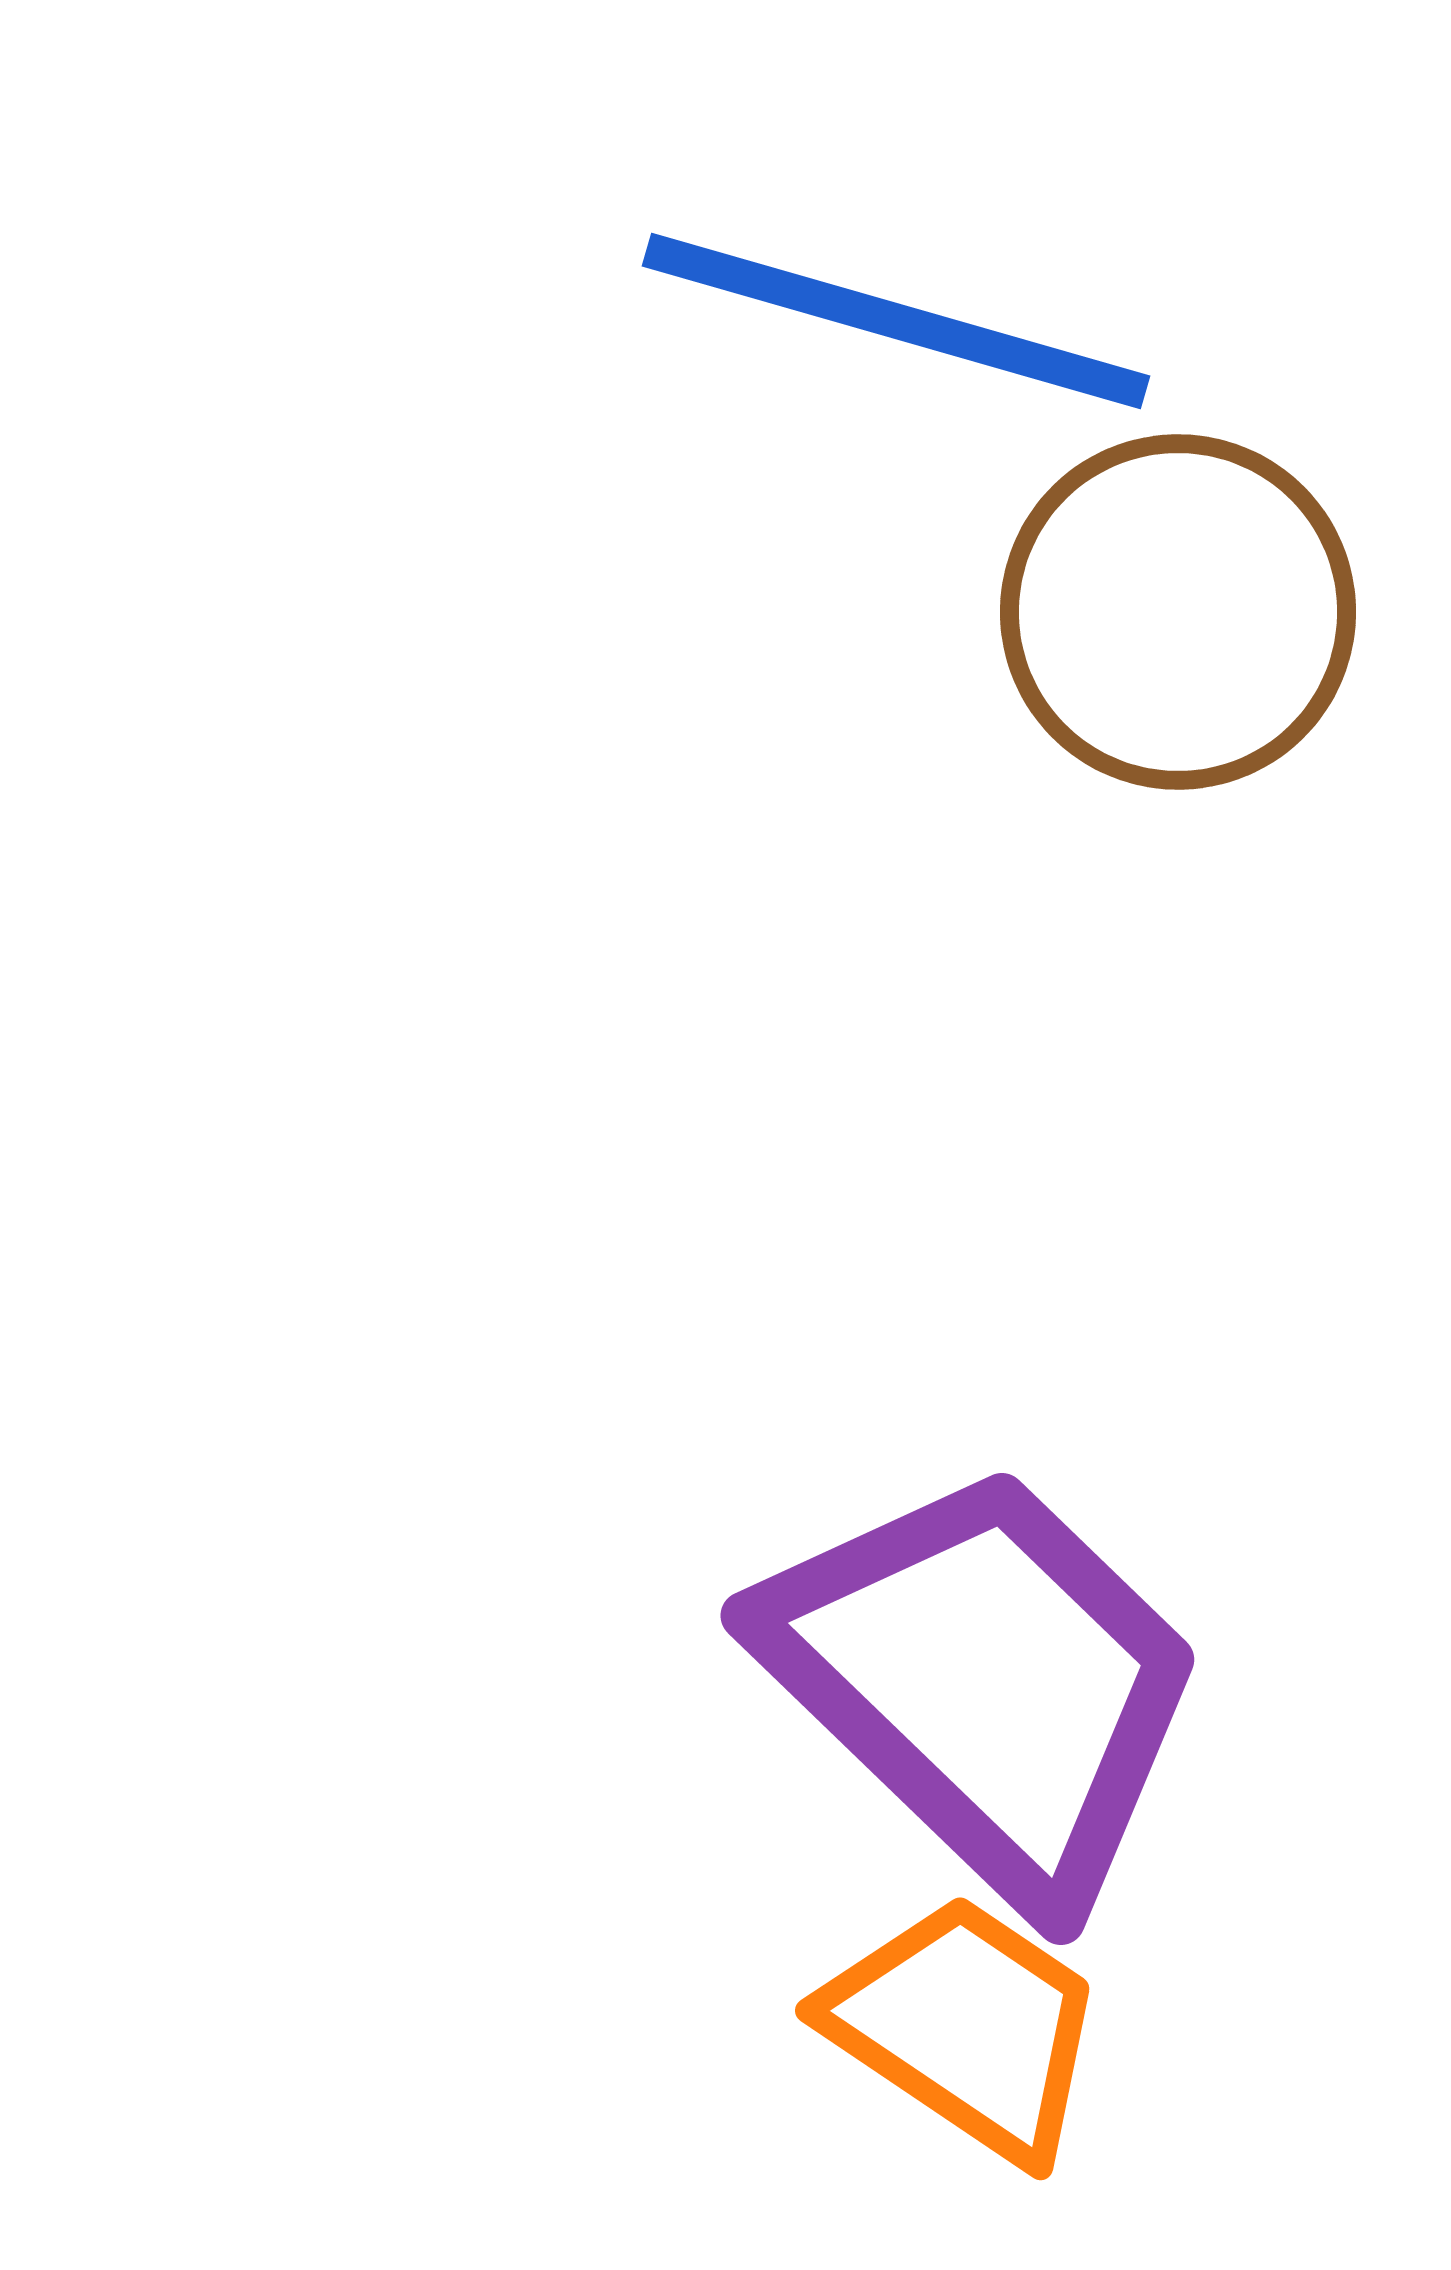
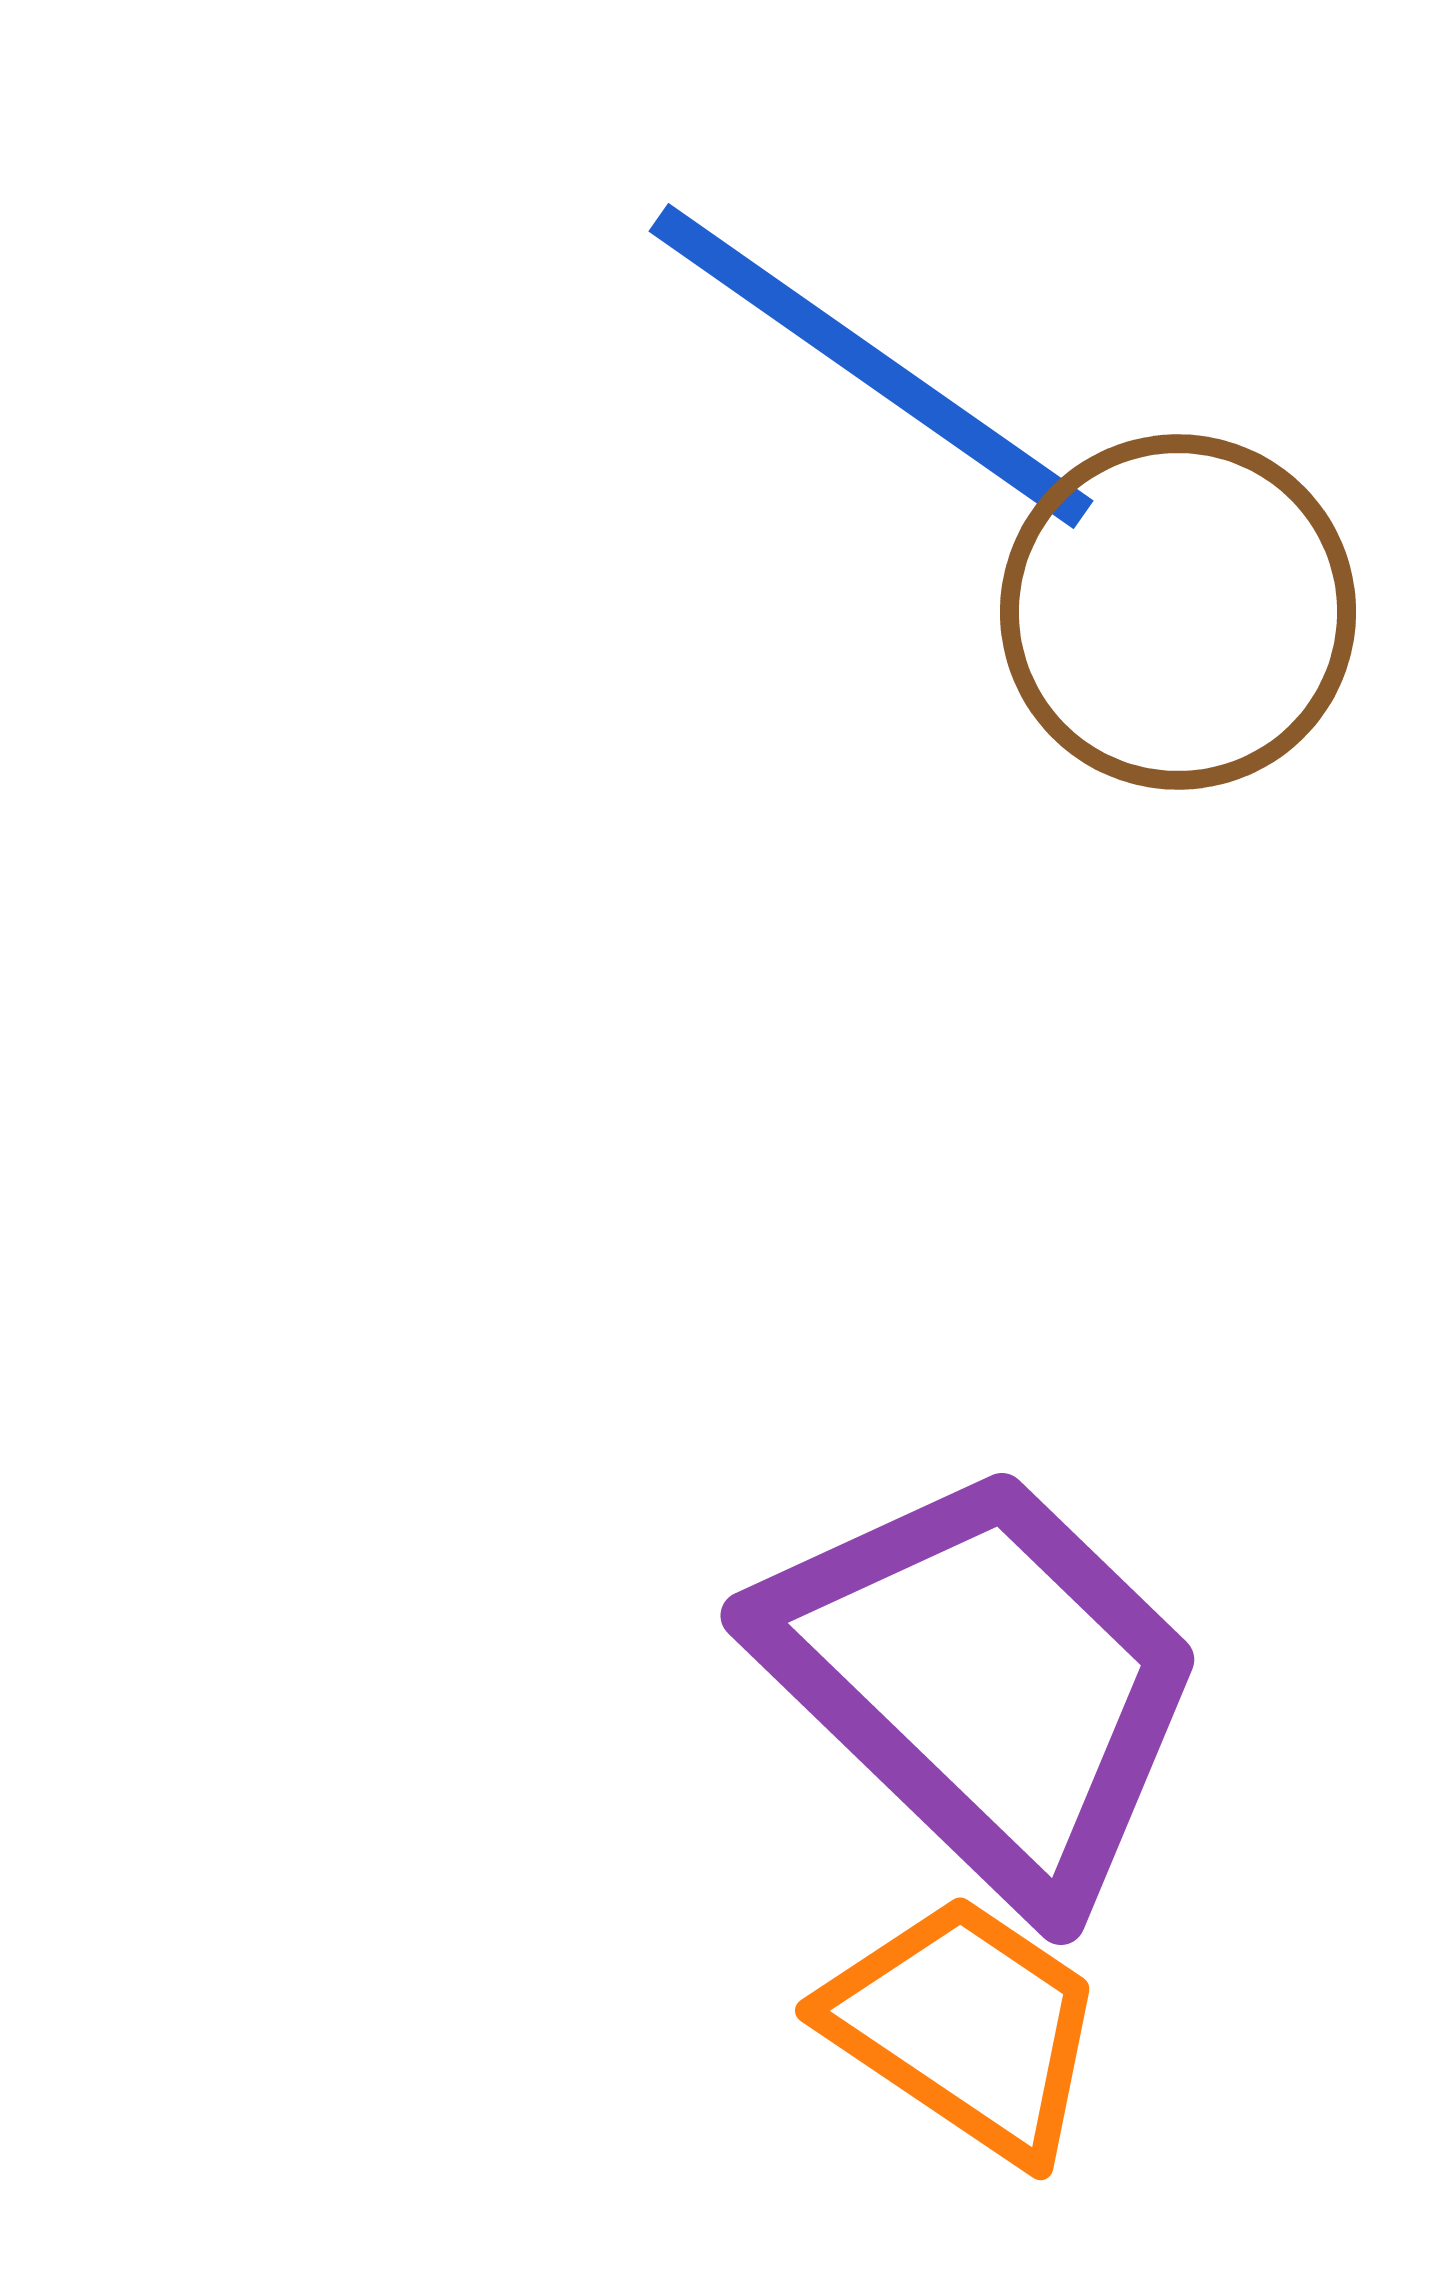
blue line: moved 25 px left, 45 px down; rotated 19 degrees clockwise
